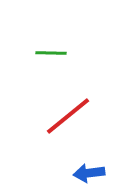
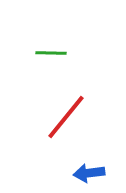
red line: moved 2 px left, 1 px down; rotated 12 degrees counterclockwise
